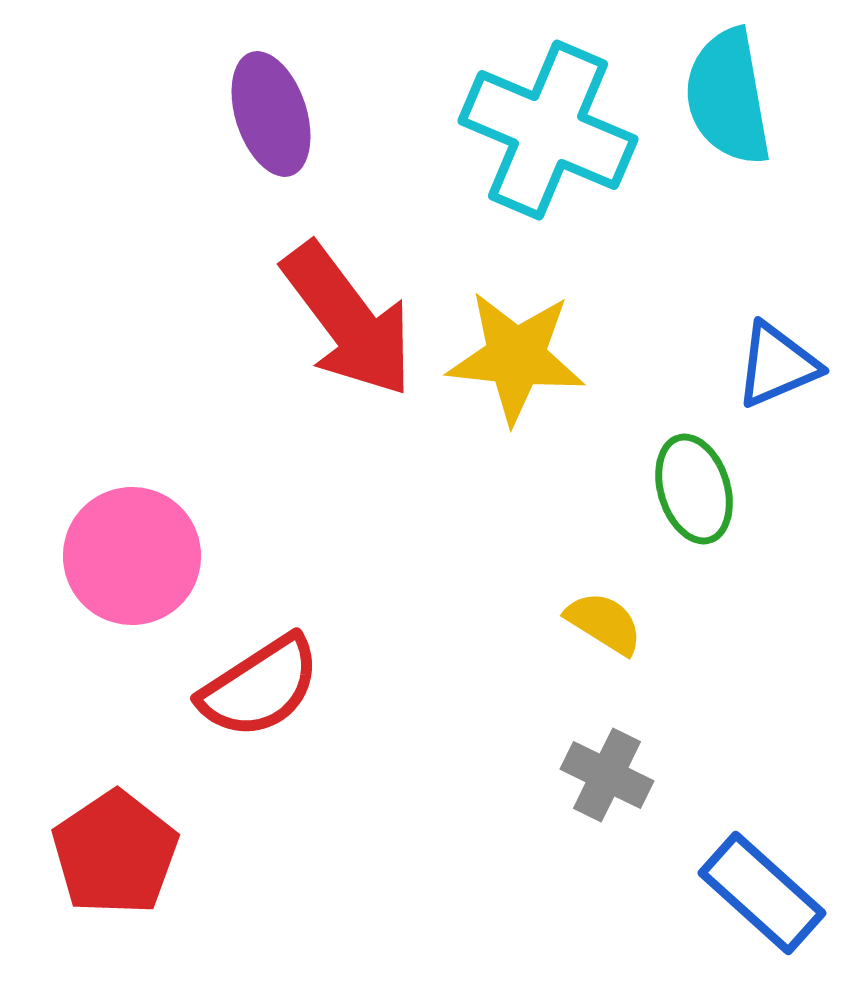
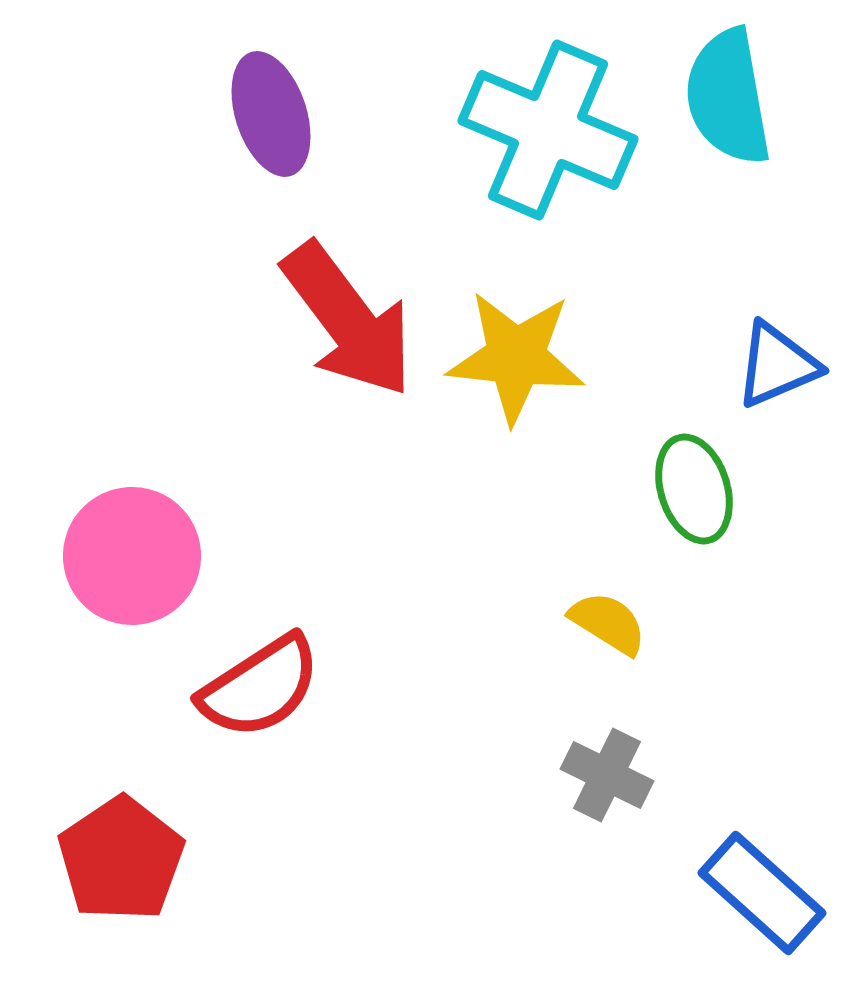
yellow semicircle: moved 4 px right
red pentagon: moved 6 px right, 6 px down
